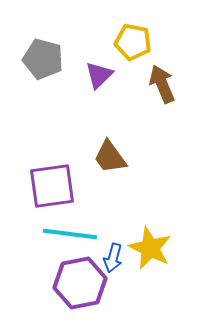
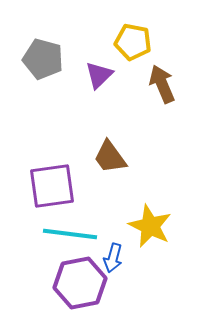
yellow star: moved 22 px up
